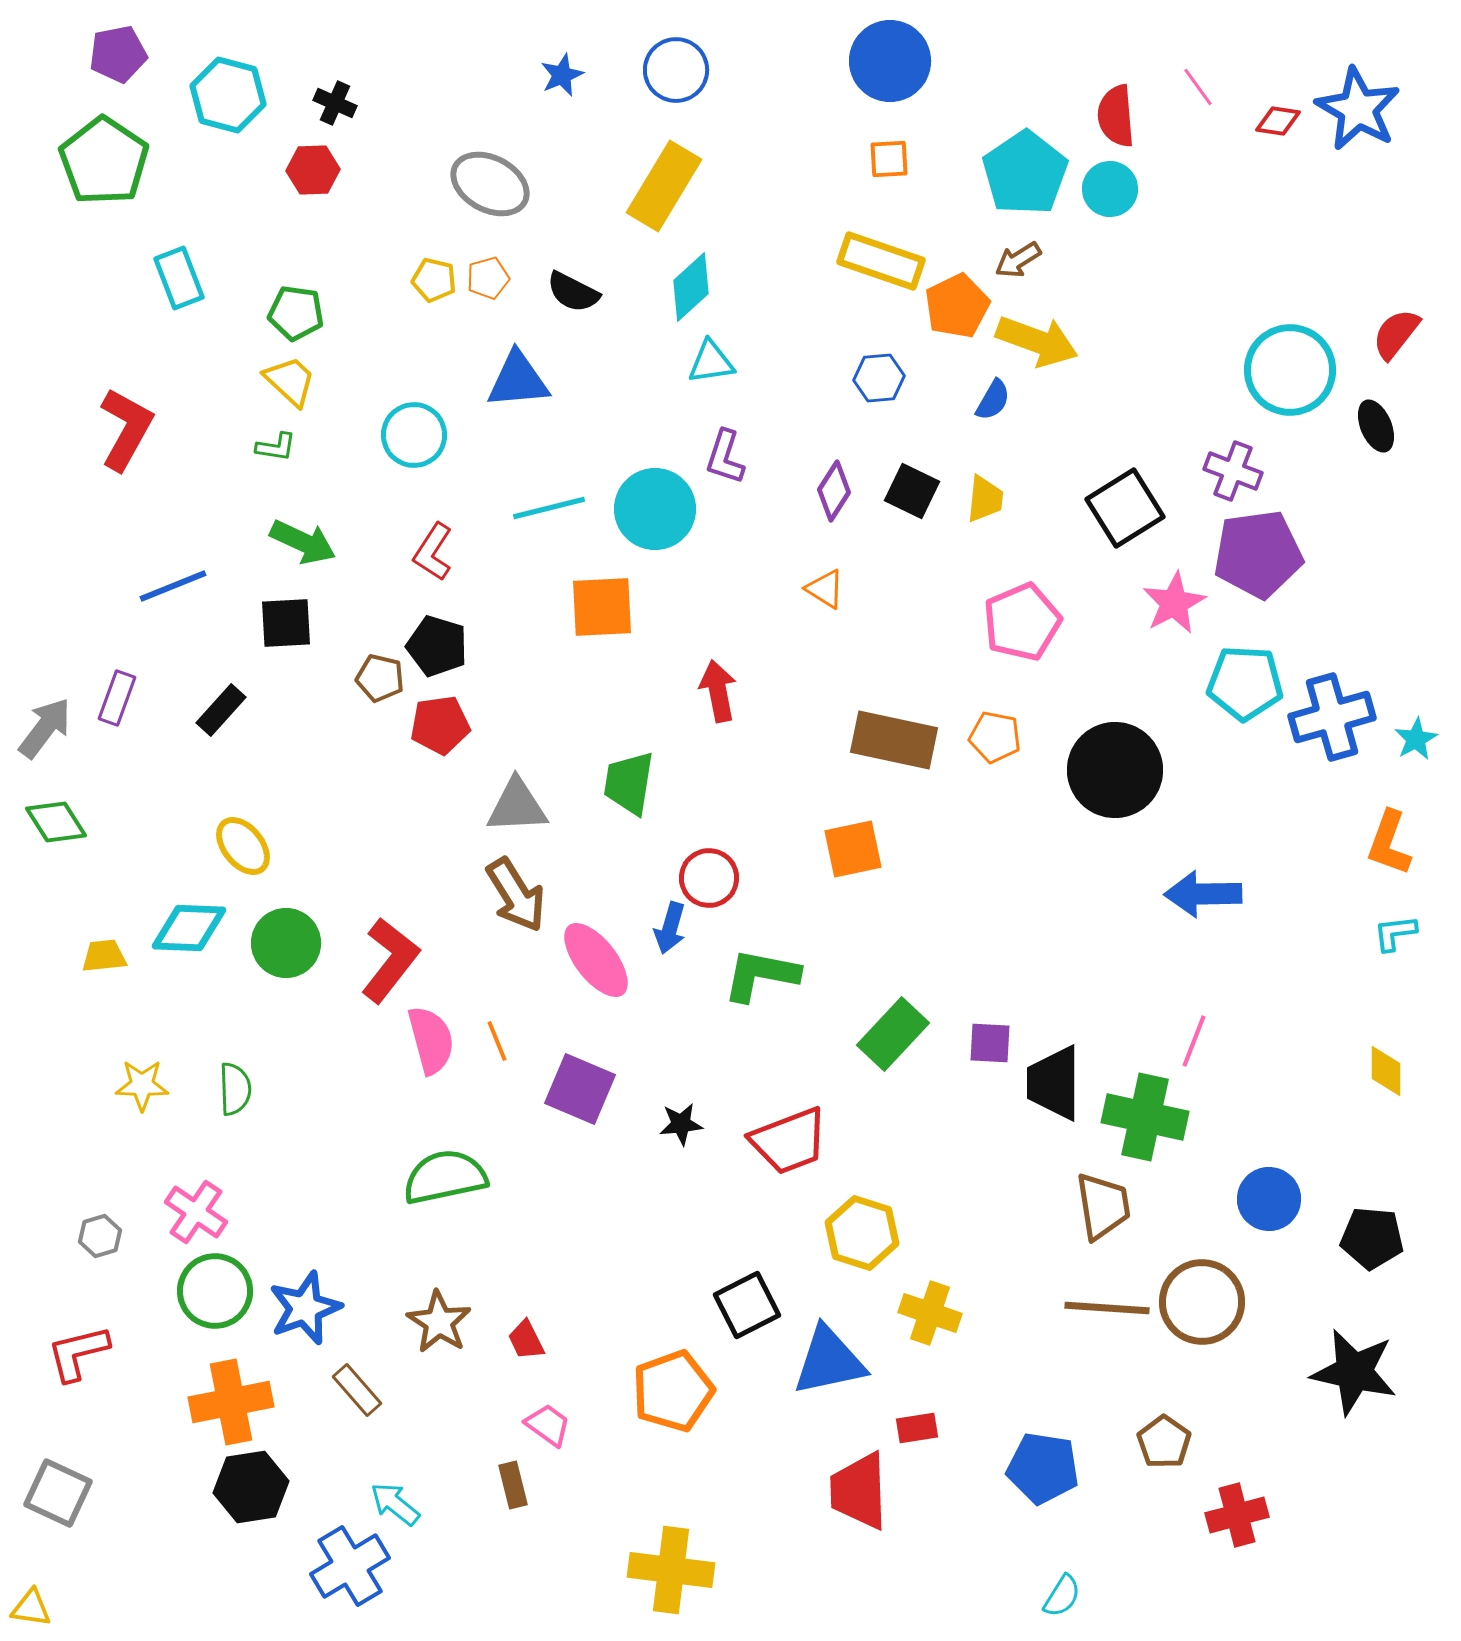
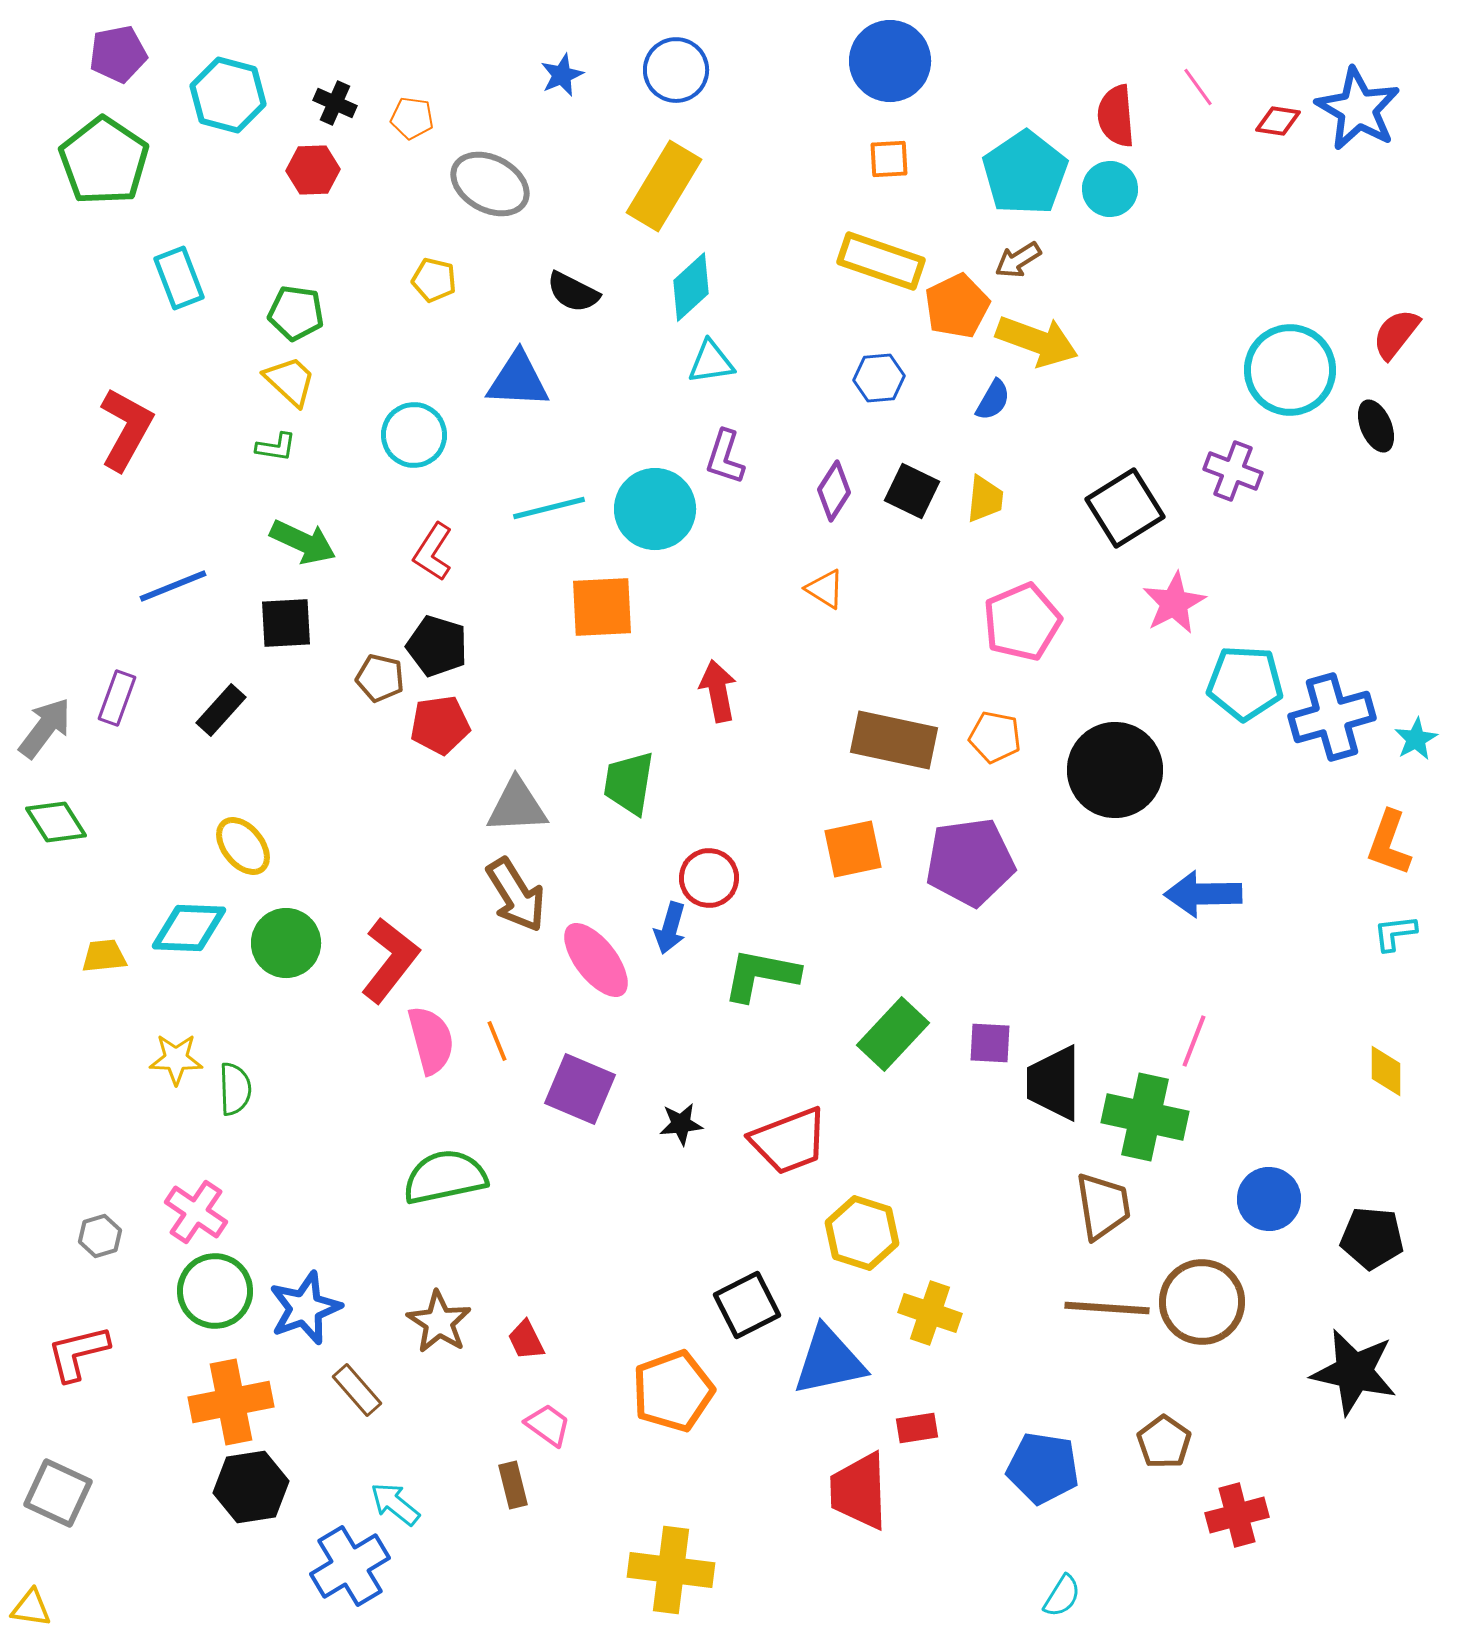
orange pentagon at (488, 278): moved 76 px left, 160 px up; rotated 24 degrees clockwise
blue triangle at (518, 380): rotated 8 degrees clockwise
purple pentagon at (1258, 554): moved 288 px left, 308 px down
yellow star at (142, 1085): moved 34 px right, 26 px up
